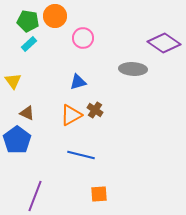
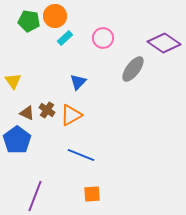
green pentagon: moved 1 px right
pink circle: moved 20 px right
cyan rectangle: moved 36 px right, 6 px up
gray ellipse: rotated 56 degrees counterclockwise
blue triangle: rotated 30 degrees counterclockwise
brown cross: moved 48 px left
blue line: rotated 8 degrees clockwise
orange square: moved 7 px left
